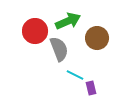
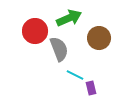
green arrow: moved 1 px right, 3 px up
brown circle: moved 2 px right
